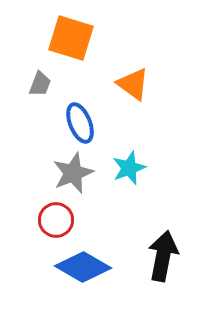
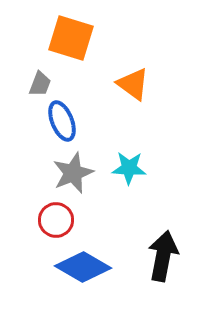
blue ellipse: moved 18 px left, 2 px up
cyan star: rotated 24 degrees clockwise
